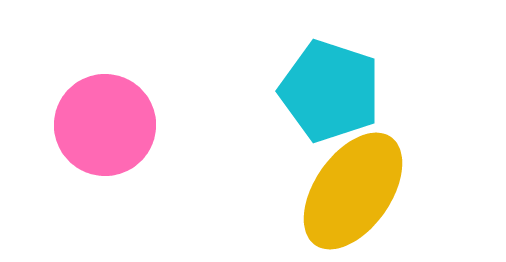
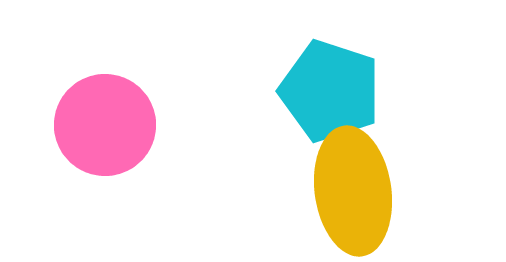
yellow ellipse: rotated 43 degrees counterclockwise
